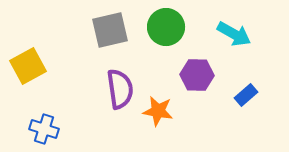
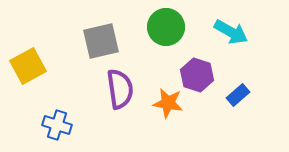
gray square: moved 9 px left, 11 px down
cyan arrow: moved 3 px left, 2 px up
purple hexagon: rotated 16 degrees clockwise
blue rectangle: moved 8 px left
orange star: moved 10 px right, 8 px up
blue cross: moved 13 px right, 4 px up
